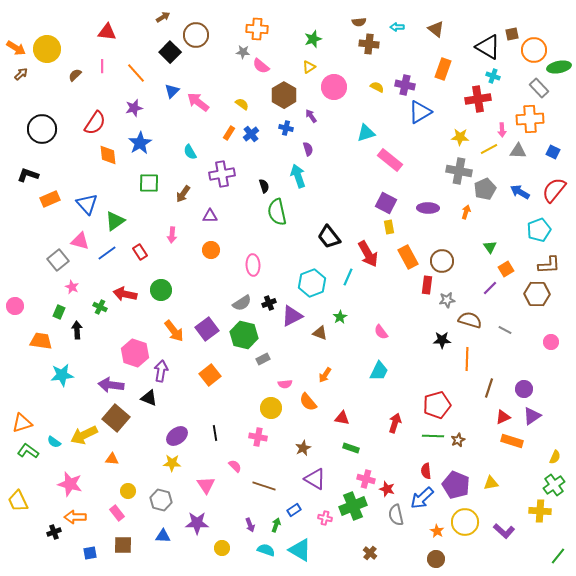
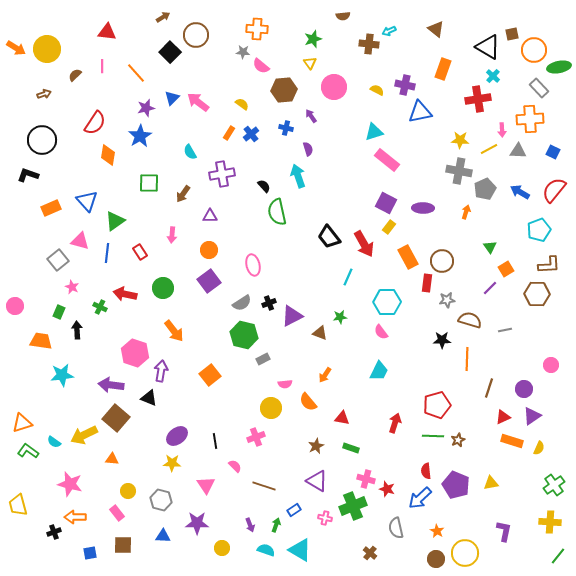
brown semicircle at (359, 22): moved 16 px left, 6 px up
cyan arrow at (397, 27): moved 8 px left, 4 px down; rotated 24 degrees counterclockwise
yellow triangle at (309, 67): moved 1 px right, 4 px up; rotated 32 degrees counterclockwise
brown arrow at (21, 74): moved 23 px right, 20 px down; rotated 24 degrees clockwise
cyan cross at (493, 76): rotated 24 degrees clockwise
yellow semicircle at (377, 87): moved 3 px down
blue triangle at (172, 91): moved 7 px down
brown hexagon at (284, 95): moved 5 px up; rotated 25 degrees clockwise
purple star at (134, 108): moved 12 px right
blue triangle at (420, 112): rotated 20 degrees clockwise
black circle at (42, 129): moved 11 px down
cyan triangle at (366, 133): moved 8 px right, 1 px up
yellow star at (460, 137): moved 3 px down
blue star at (140, 143): moved 7 px up
orange diamond at (108, 155): rotated 15 degrees clockwise
pink rectangle at (390, 160): moved 3 px left
black semicircle at (264, 186): rotated 24 degrees counterclockwise
orange rectangle at (50, 199): moved 1 px right, 9 px down
blue triangle at (87, 204): moved 3 px up
purple ellipse at (428, 208): moved 5 px left
yellow rectangle at (389, 227): rotated 48 degrees clockwise
orange circle at (211, 250): moved 2 px left
blue line at (107, 253): rotated 48 degrees counterclockwise
red arrow at (368, 254): moved 4 px left, 10 px up
pink ellipse at (253, 265): rotated 10 degrees counterclockwise
cyan hexagon at (312, 283): moved 75 px right, 19 px down; rotated 20 degrees clockwise
red rectangle at (427, 285): moved 2 px up
green circle at (161, 290): moved 2 px right, 2 px up
green star at (340, 317): rotated 24 degrees clockwise
purple square at (207, 329): moved 2 px right, 48 px up
gray line at (505, 330): rotated 40 degrees counterclockwise
pink circle at (551, 342): moved 23 px down
black line at (215, 433): moved 8 px down
pink cross at (258, 437): moved 2 px left; rotated 30 degrees counterclockwise
brown star at (303, 448): moved 13 px right, 2 px up
yellow semicircle at (555, 457): moved 16 px left, 9 px up
purple triangle at (315, 479): moved 2 px right, 2 px down
blue arrow at (422, 498): moved 2 px left
yellow trapezoid at (18, 501): moved 4 px down; rotated 10 degrees clockwise
yellow cross at (540, 511): moved 10 px right, 11 px down
gray semicircle at (396, 515): moved 13 px down
yellow circle at (465, 522): moved 31 px down
purple L-shape at (504, 531): rotated 120 degrees counterclockwise
